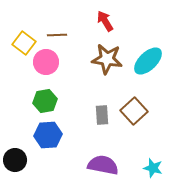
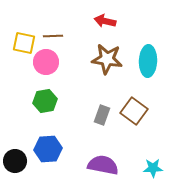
red arrow: rotated 45 degrees counterclockwise
brown line: moved 4 px left, 1 px down
yellow square: rotated 25 degrees counterclockwise
cyan ellipse: rotated 44 degrees counterclockwise
brown square: rotated 12 degrees counterclockwise
gray rectangle: rotated 24 degrees clockwise
blue hexagon: moved 14 px down
black circle: moved 1 px down
cyan star: rotated 18 degrees counterclockwise
